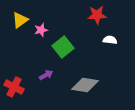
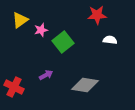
green square: moved 5 px up
